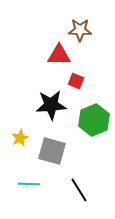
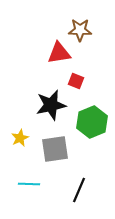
red triangle: moved 2 px up; rotated 10 degrees counterclockwise
black star: rotated 8 degrees counterclockwise
green hexagon: moved 2 px left, 2 px down
gray square: moved 3 px right, 2 px up; rotated 24 degrees counterclockwise
black line: rotated 55 degrees clockwise
